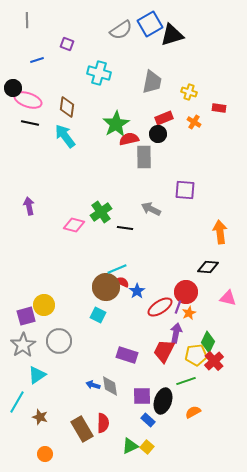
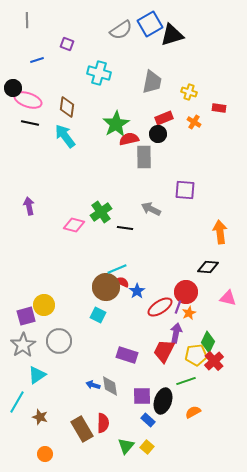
green triangle at (130, 446): moved 4 px left; rotated 24 degrees counterclockwise
